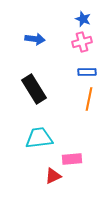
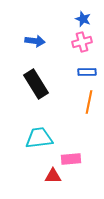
blue arrow: moved 2 px down
black rectangle: moved 2 px right, 5 px up
orange line: moved 3 px down
pink rectangle: moved 1 px left
red triangle: rotated 24 degrees clockwise
